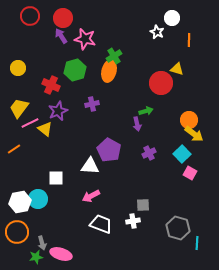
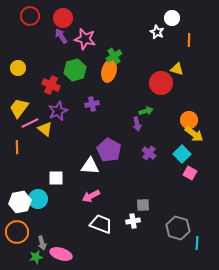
orange line at (14, 149): moved 3 px right, 2 px up; rotated 56 degrees counterclockwise
purple cross at (149, 153): rotated 24 degrees counterclockwise
